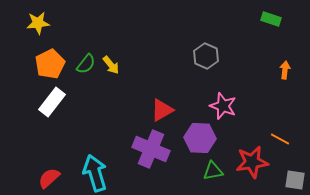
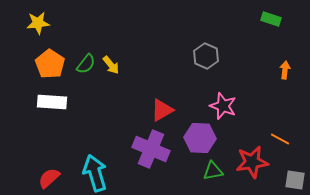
orange pentagon: rotated 12 degrees counterclockwise
white rectangle: rotated 56 degrees clockwise
